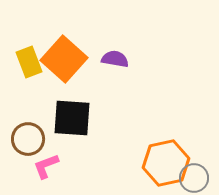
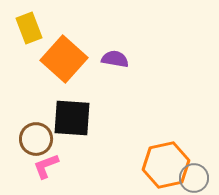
yellow rectangle: moved 34 px up
brown circle: moved 8 px right
orange hexagon: moved 2 px down
